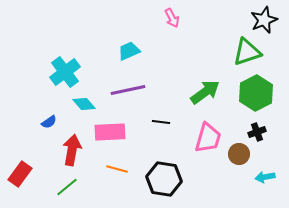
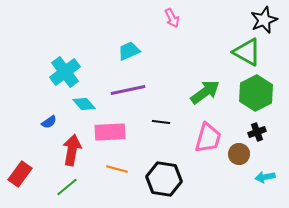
green triangle: rotated 48 degrees clockwise
